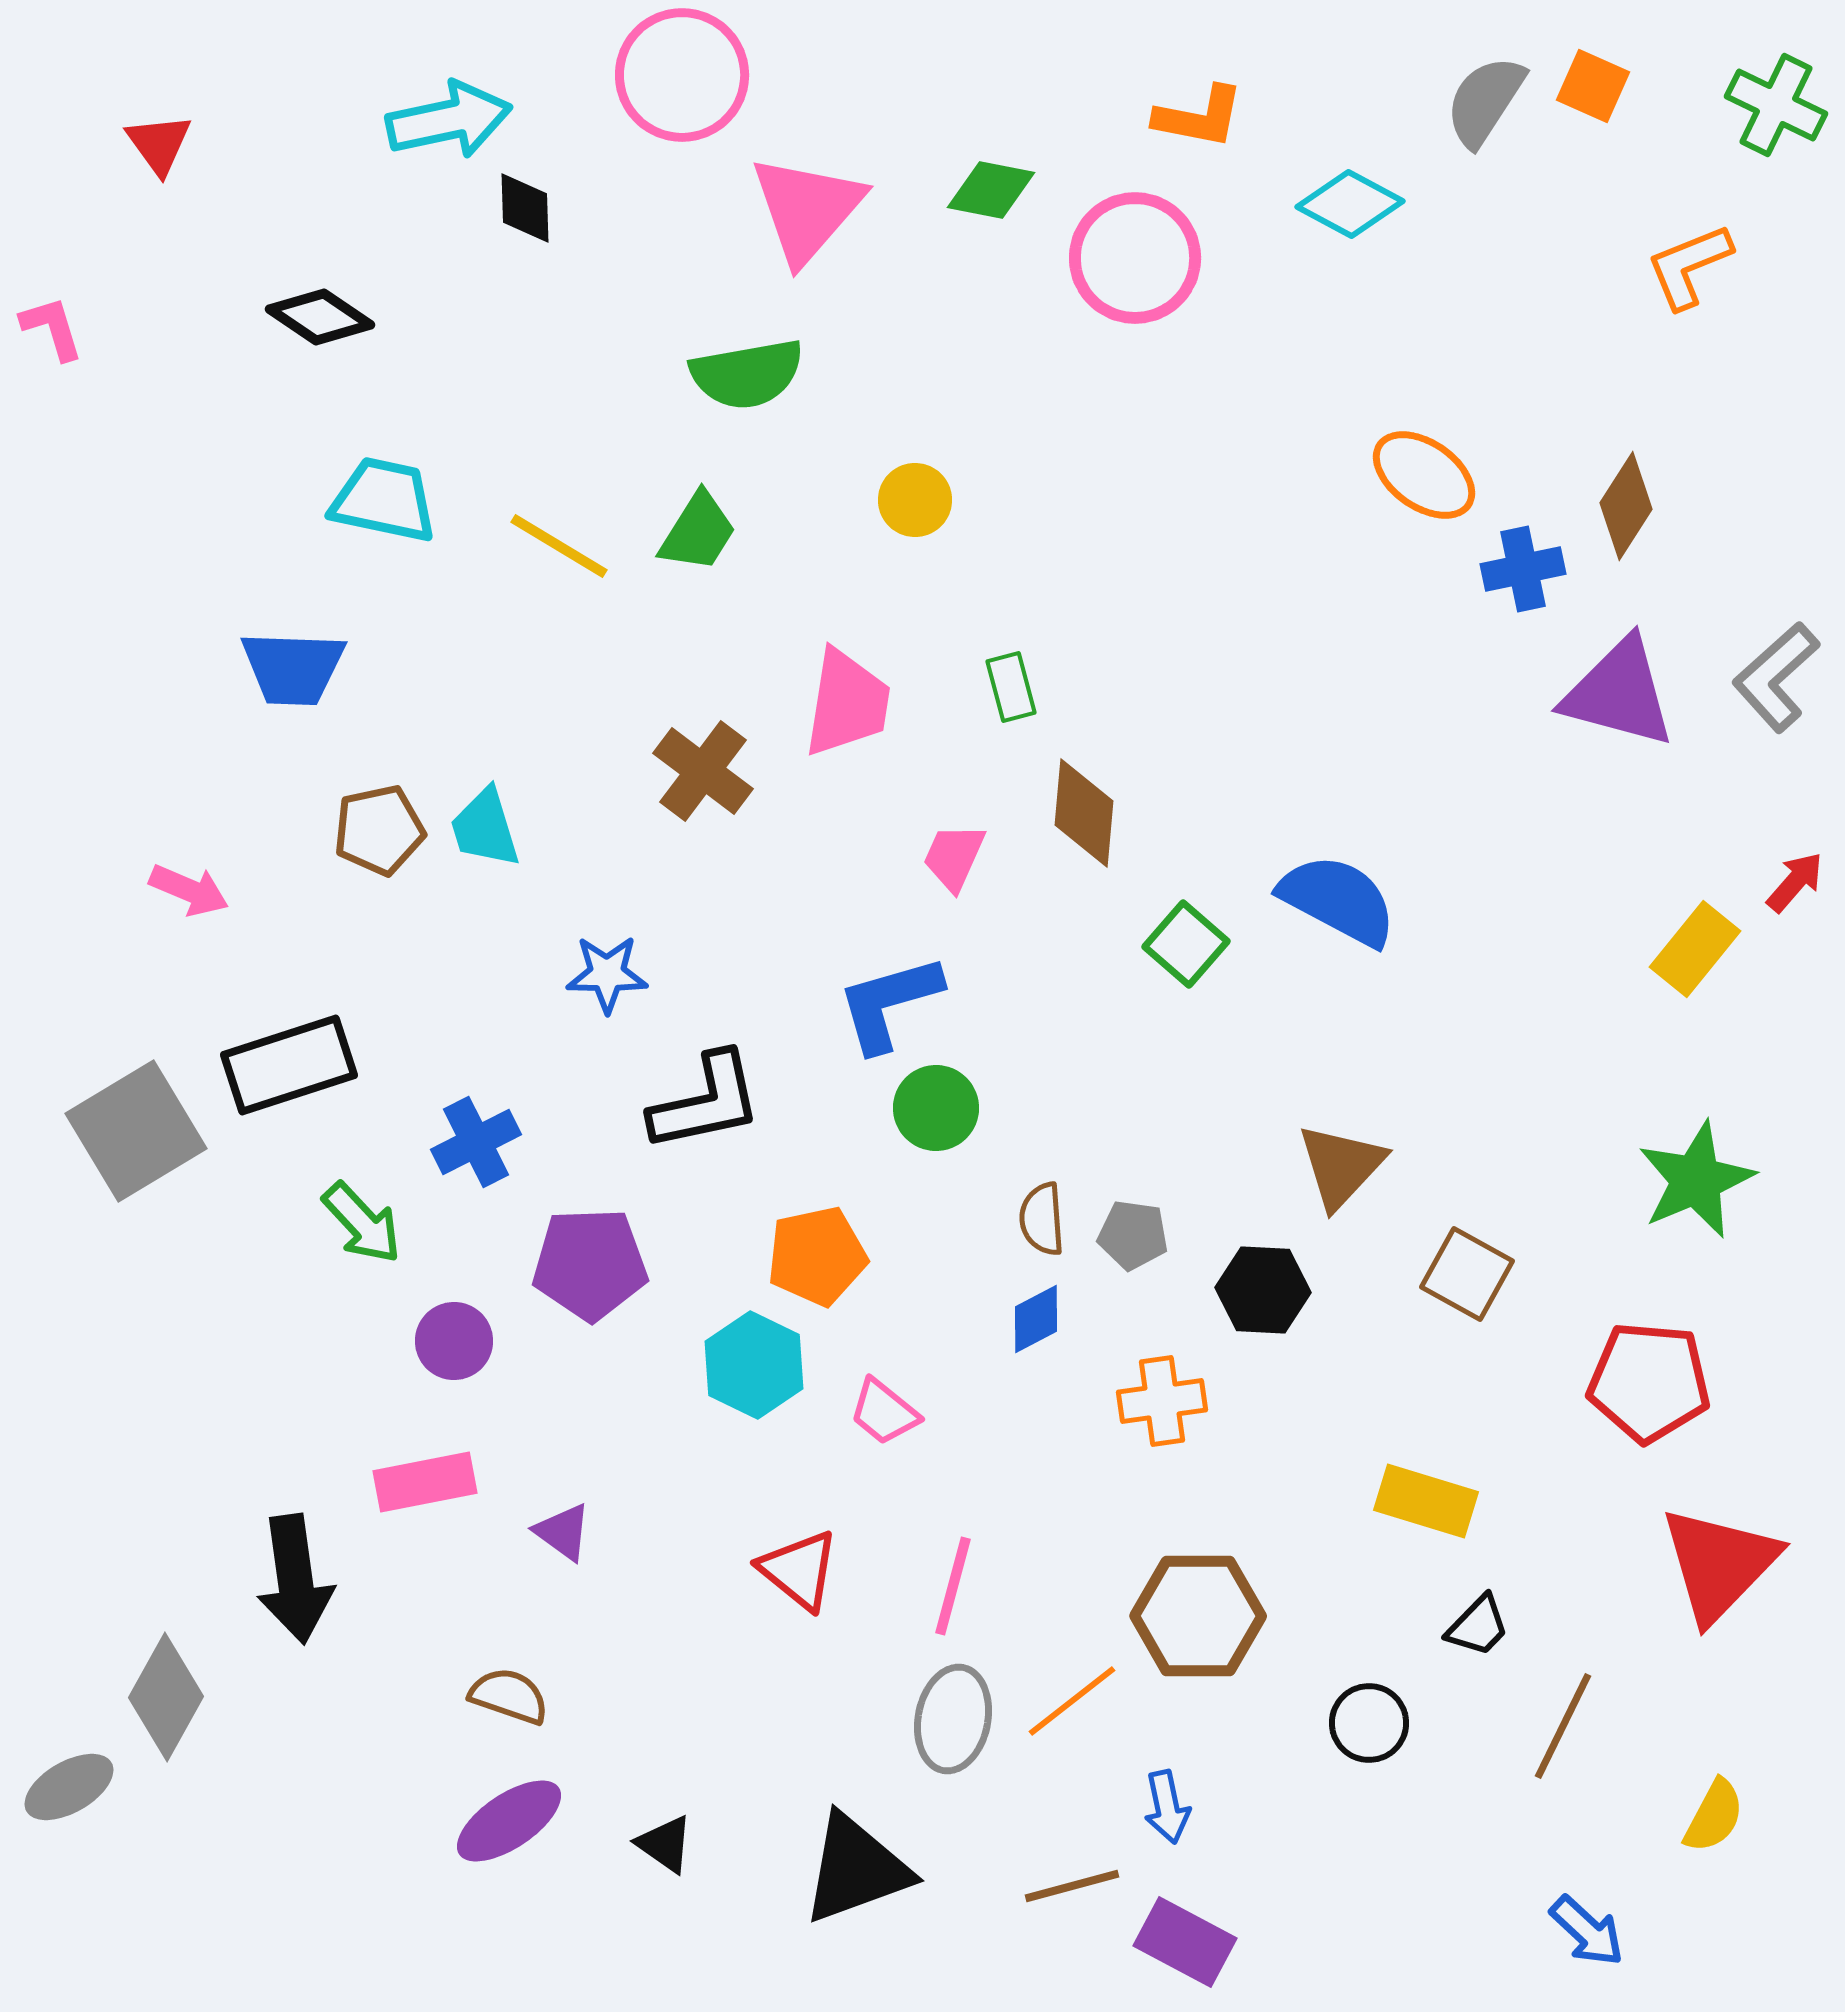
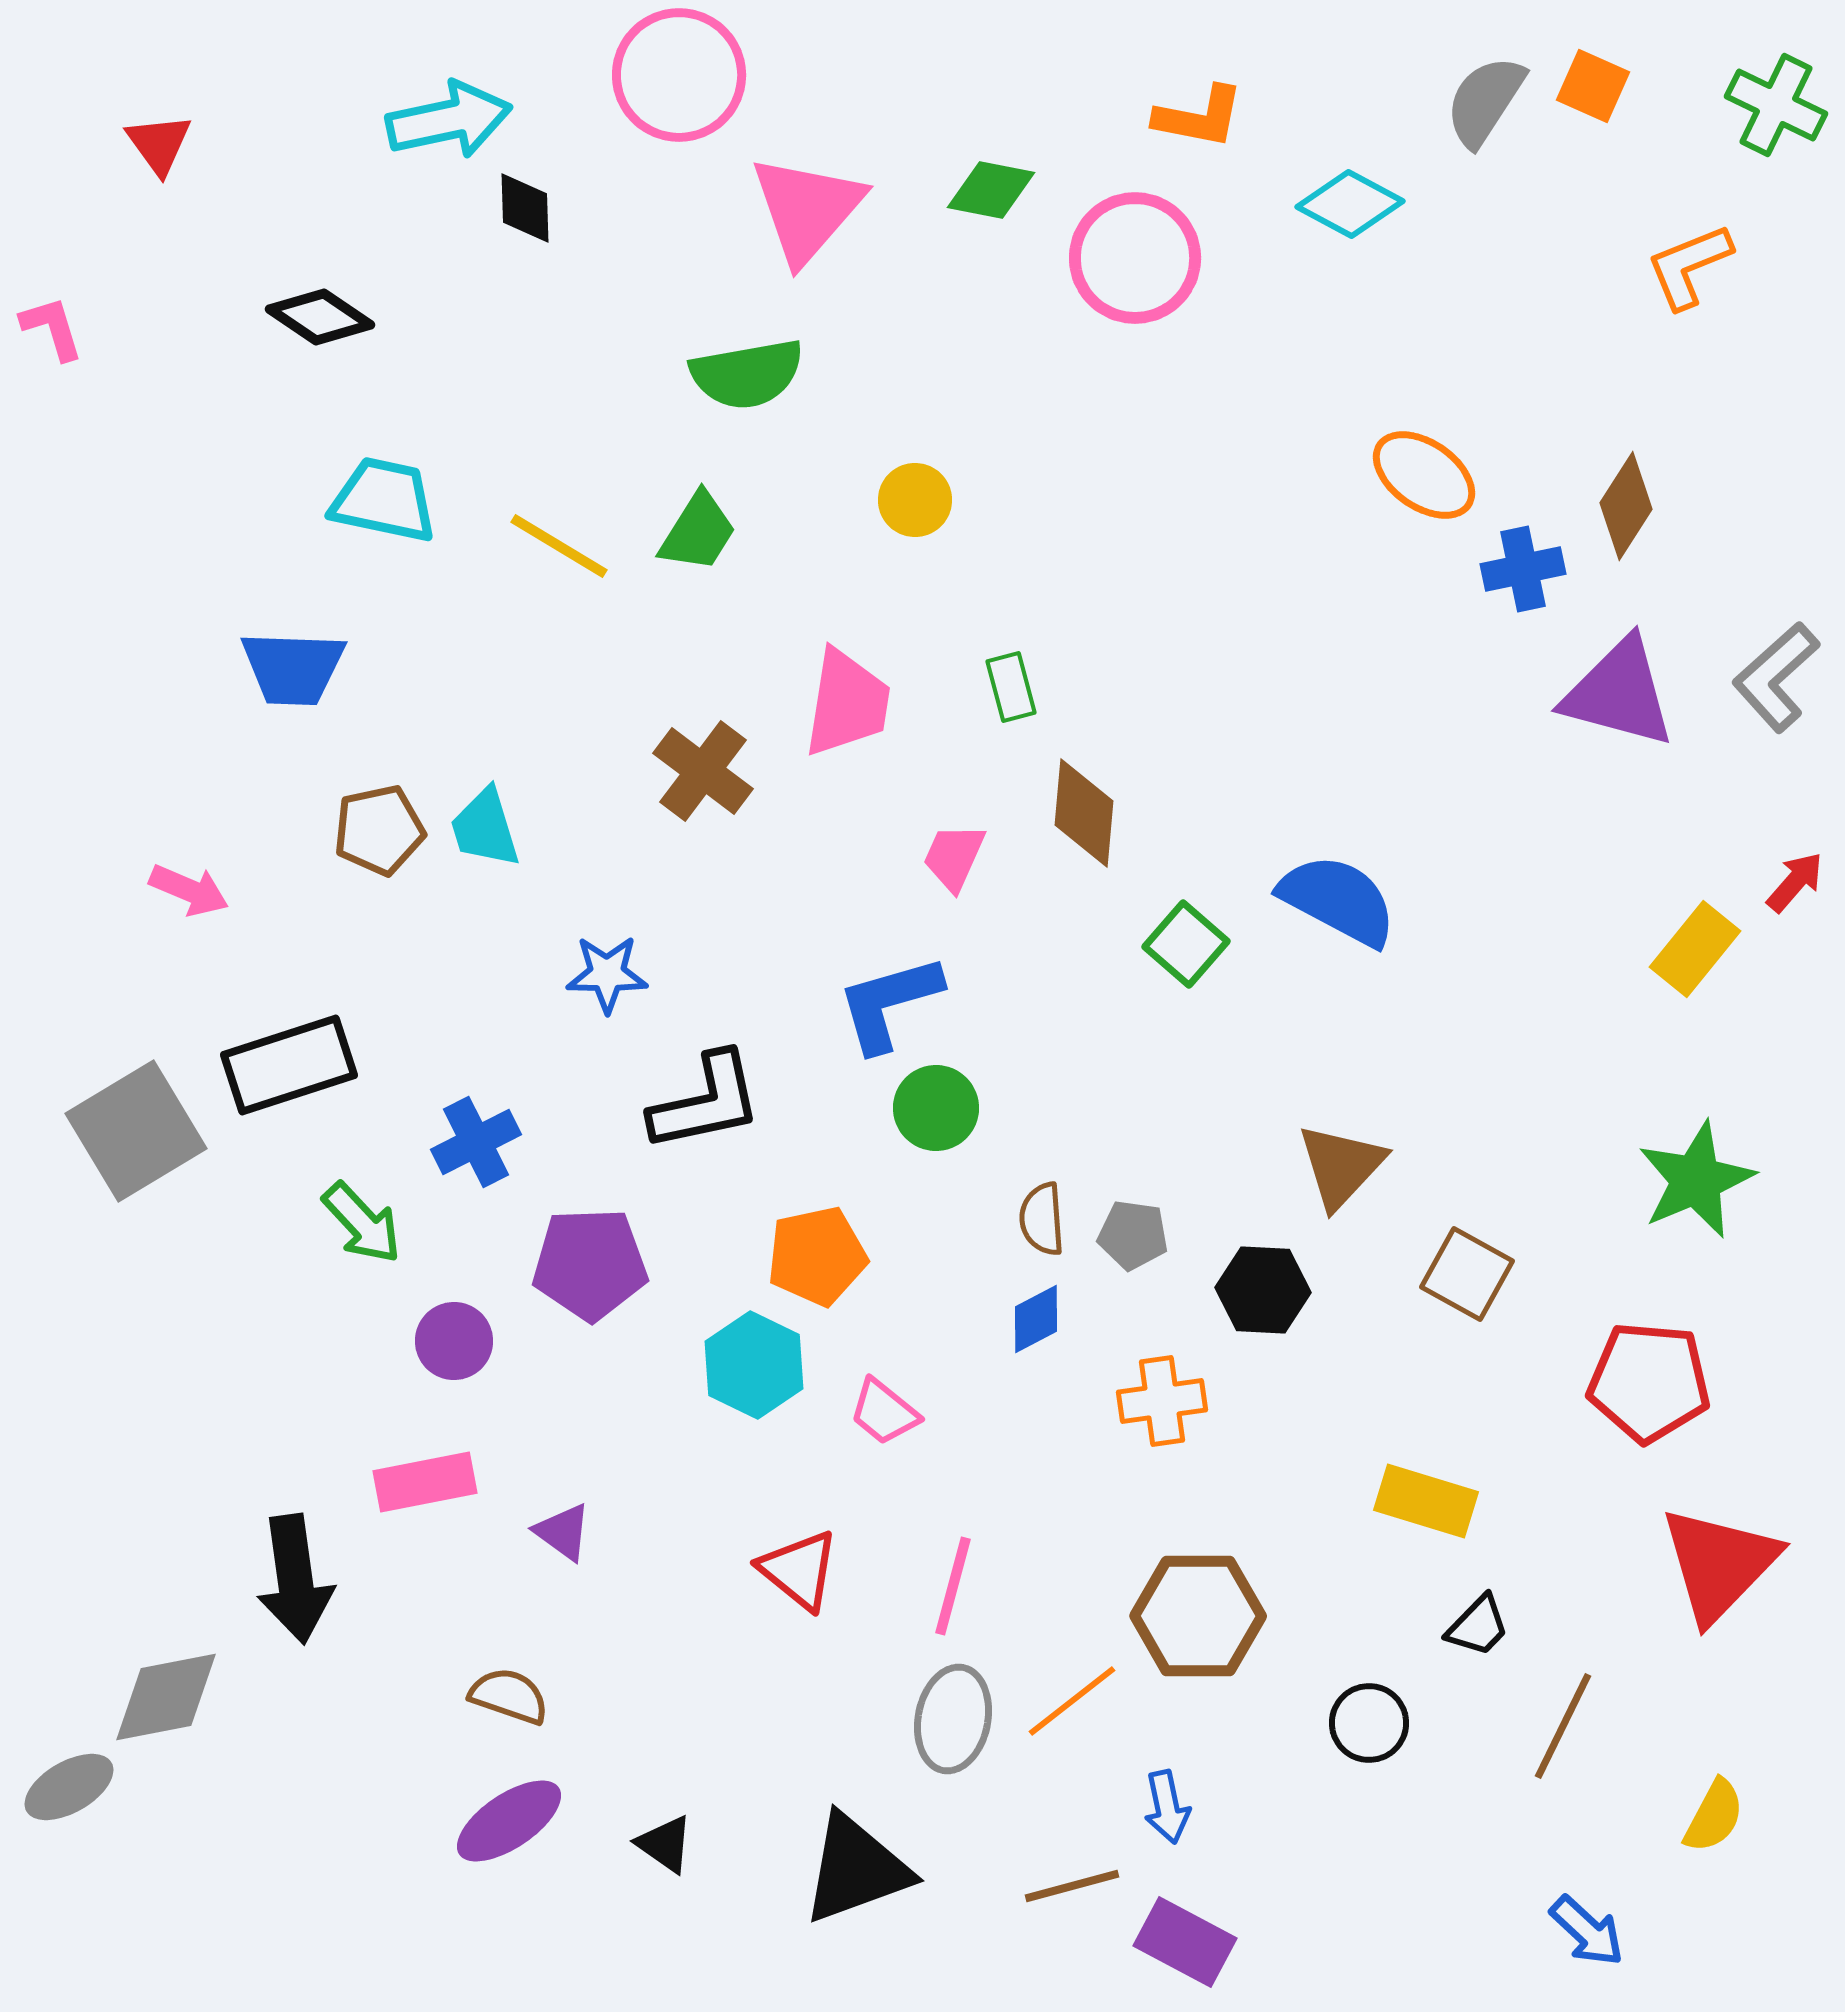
pink circle at (682, 75): moved 3 px left
gray diamond at (166, 1697): rotated 50 degrees clockwise
